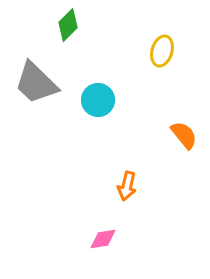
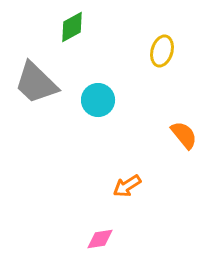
green diamond: moved 4 px right, 2 px down; rotated 16 degrees clockwise
orange arrow: rotated 44 degrees clockwise
pink diamond: moved 3 px left
